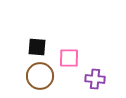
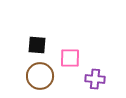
black square: moved 2 px up
pink square: moved 1 px right
